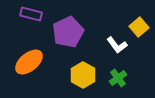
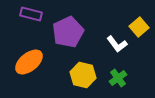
white L-shape: moved 1 px up
yellow hexagon: rotated 15 degrees counterclockwise
